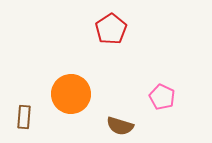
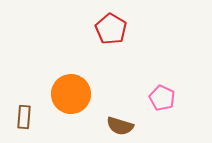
red pentagon: rotated 8 degrees counterclockwise
pink pentagon: moved 1 px down
